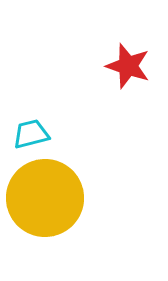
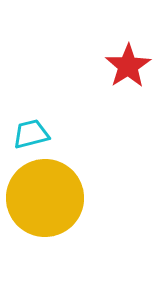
red star: rotated 21 degrees clockwise
